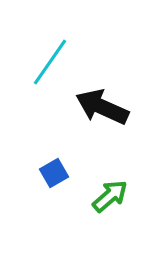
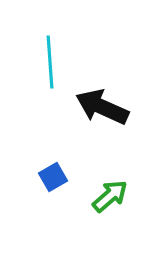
cyan line: rotated 39 degrees counterclockwise
blue square: moved 1 px left, 4 px down
